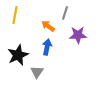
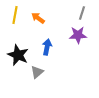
gray line: moved 17 px right
orange arrow: moved 10 px left, 8 px up
black star: rotated 25 degrees counterclockwise
gray triangle: rotated 16 degrees clockwise
